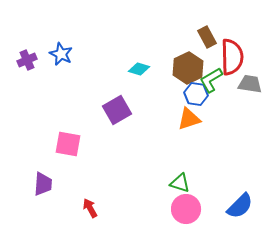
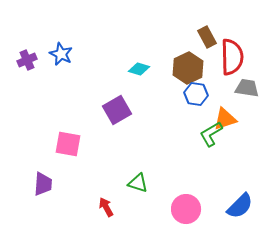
green L-shape: moved 54 px down
gray trapezoid: moved 3 px left, 4 px down
orange triangle: moved 36 px right
green triangle: moved 42 px left
red arrow: moved 16 px right, 1 px up
